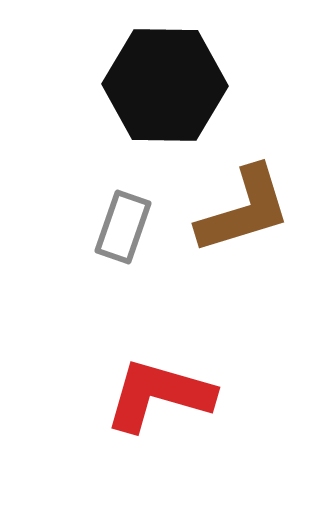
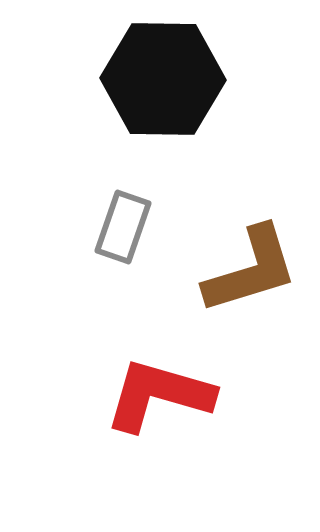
black hexagon: moved 2 px left, 6 px up
brown L-shape: moved 7 px right, 60 px down
